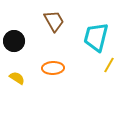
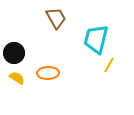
brown trapezoid: moved 2 px right, 3 px up
cyan trapezoid: moved 2 px down
black circle: moved 12 px down
orange ellipse: moved 5 px left, 5 px down
